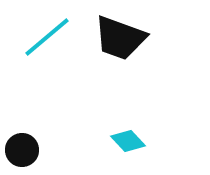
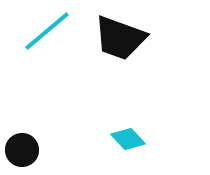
cyan line: moved 6 px up
cyan diamond: moved 2 px up
